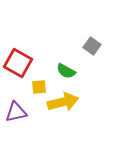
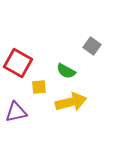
yellow arrow: moved 8 px right
